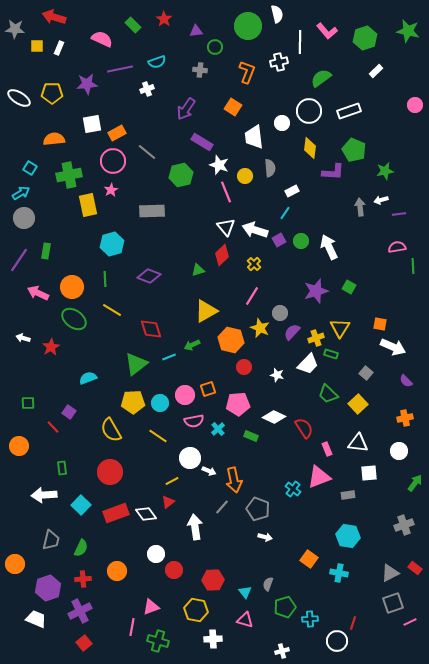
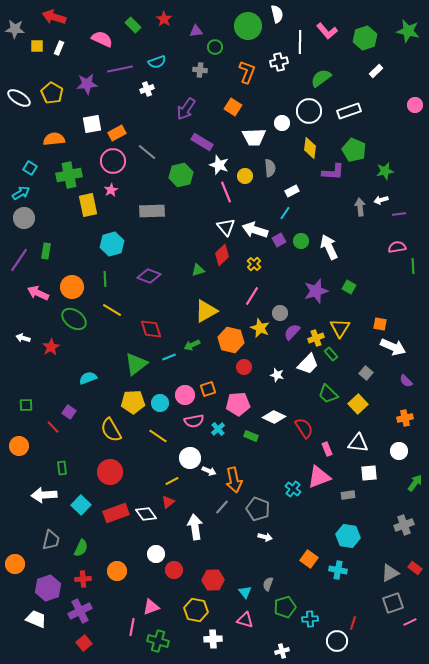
yellow pentagon at (52, 93): rotated 30 degrees clockwise
white trapezoid at (254, 137): rotated 85 degrees counterclockwise
green rectangle at (331, 354): rotated 32 degrees clockwise
green square at (28, 403): moved 2 px left, 2 px down
cyan cross at (339, 573): moved 1 px left, 3 px up
